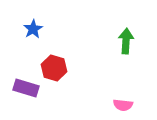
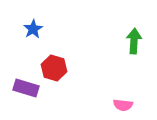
green arrow: moved 8 px right
